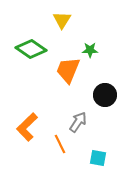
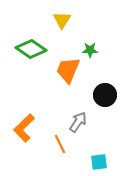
orange L-shape: moved 3 px left, 1 px down
cyan square: moved 1 px right, 4 px down; rotated 18 degrees counterclockwise
